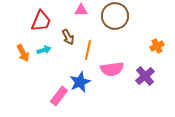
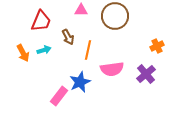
purple cross: moved 1 px right, 2 px up
